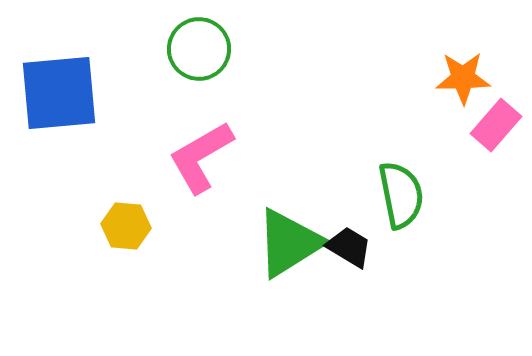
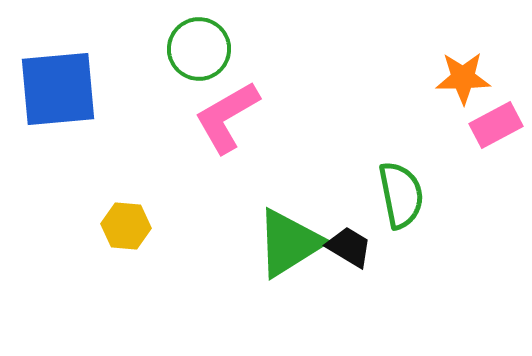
blue square: moved 1 px left, 4 px up
pink rectangle: rotated 21 degrees clockwise
pink L-shape: moved 26 px right, 40 px up
